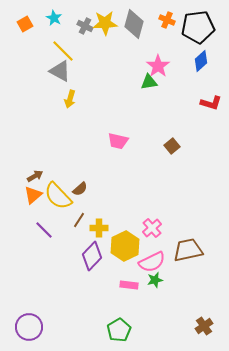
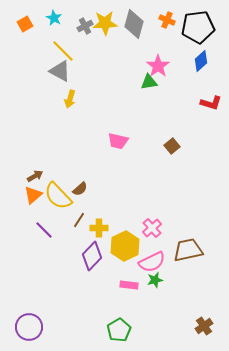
gray cross: rotated 35 degrees clockwise
